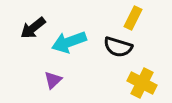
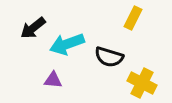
cyan arrow: moved 2 px left, 2 px down
black semicircle: moved 9 px left, 10 px down
purple triangle: rotated 48 degrees clockwise
